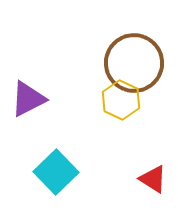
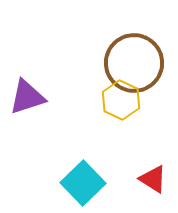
purple triangle: moved 1 px left, 2 px up; rotated 9 degrees clockwise
cyan square: moved 27 px right, 11 px down
